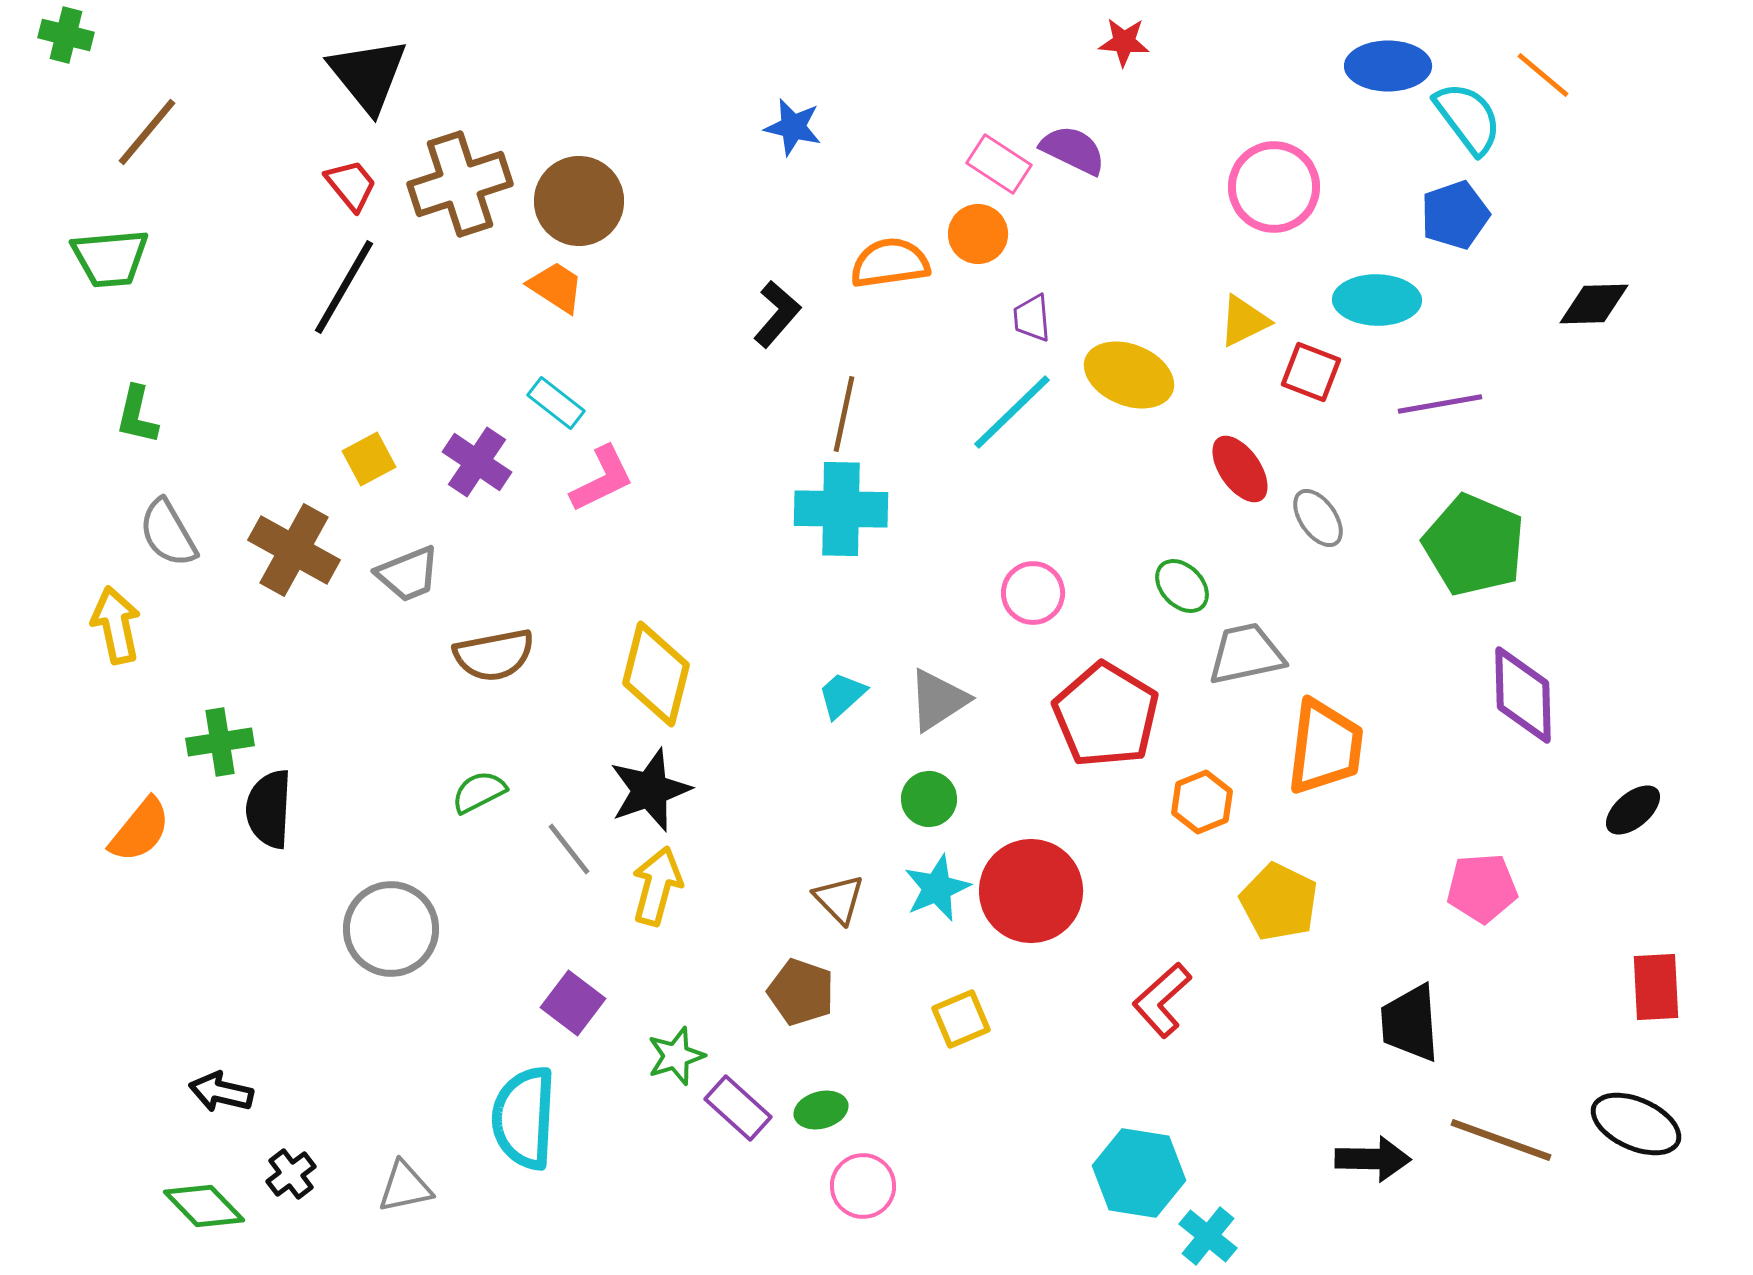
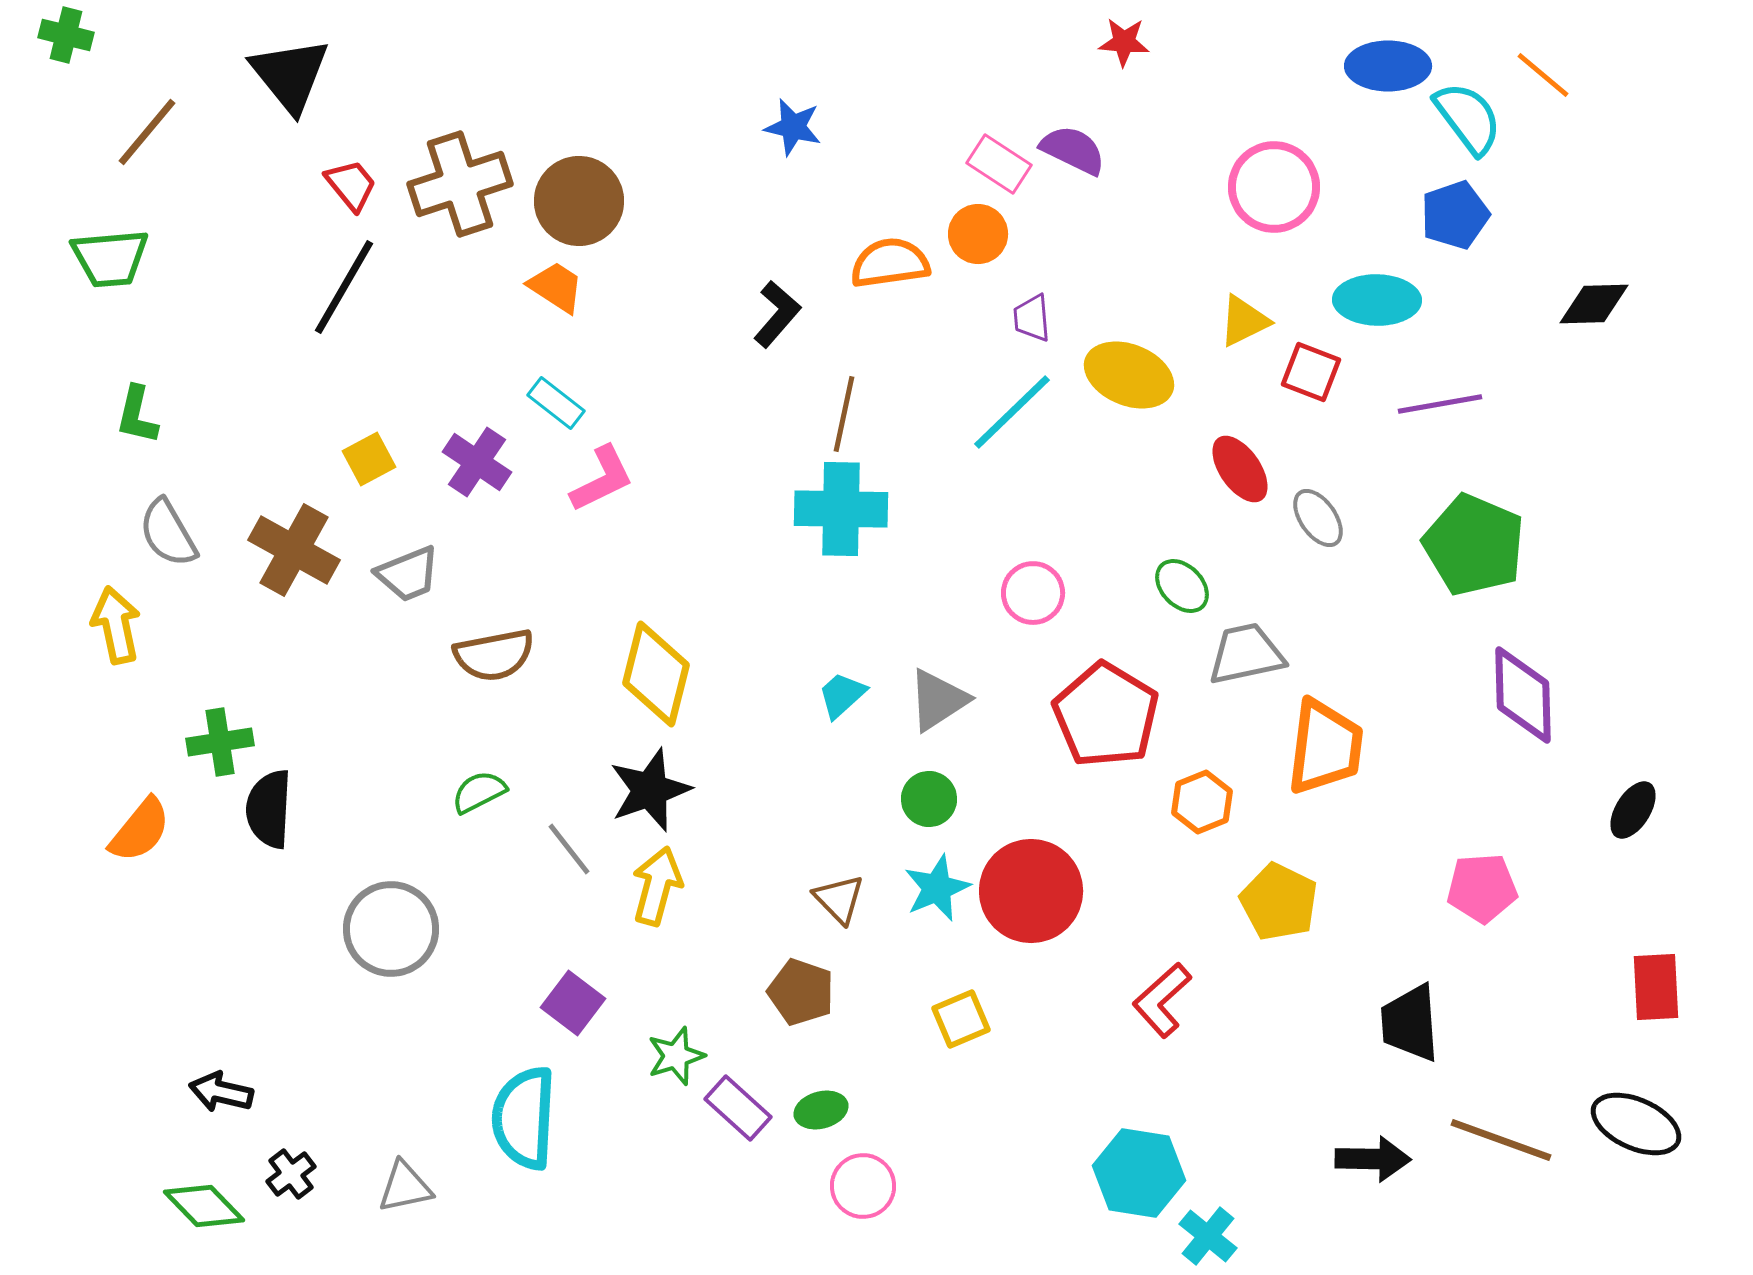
black triangle at (368, 75): moved 78 px left
black ellipse at (1633, 810): rotated 18 degrees counterclockwise
